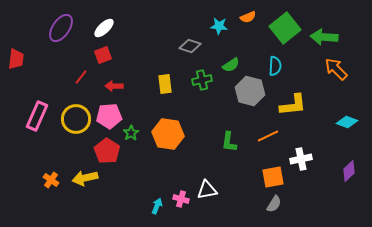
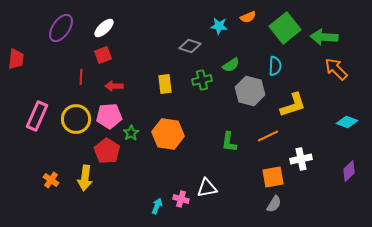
red line: rotated 35 degrees counterclockwise
yellow L-shape: rotated 12 degrees counterclockwise
yellow arrow: rotated 70 degrees counterclockwise
white triangle: moved 2 px up
